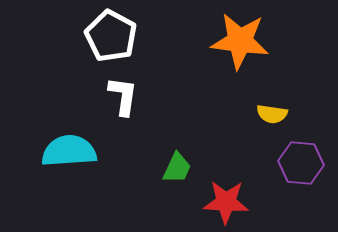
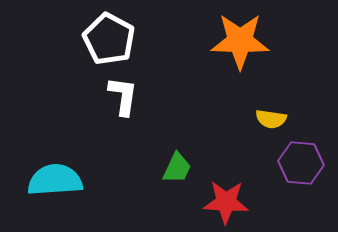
white pentagon: moved 2 px left, 3 px down
orange star: rotated 6 degrees counterclockwise
yellow semicircle: moved 1 px left, 5 px down
cyan semicircle: moved 14 px left, 29 px down
